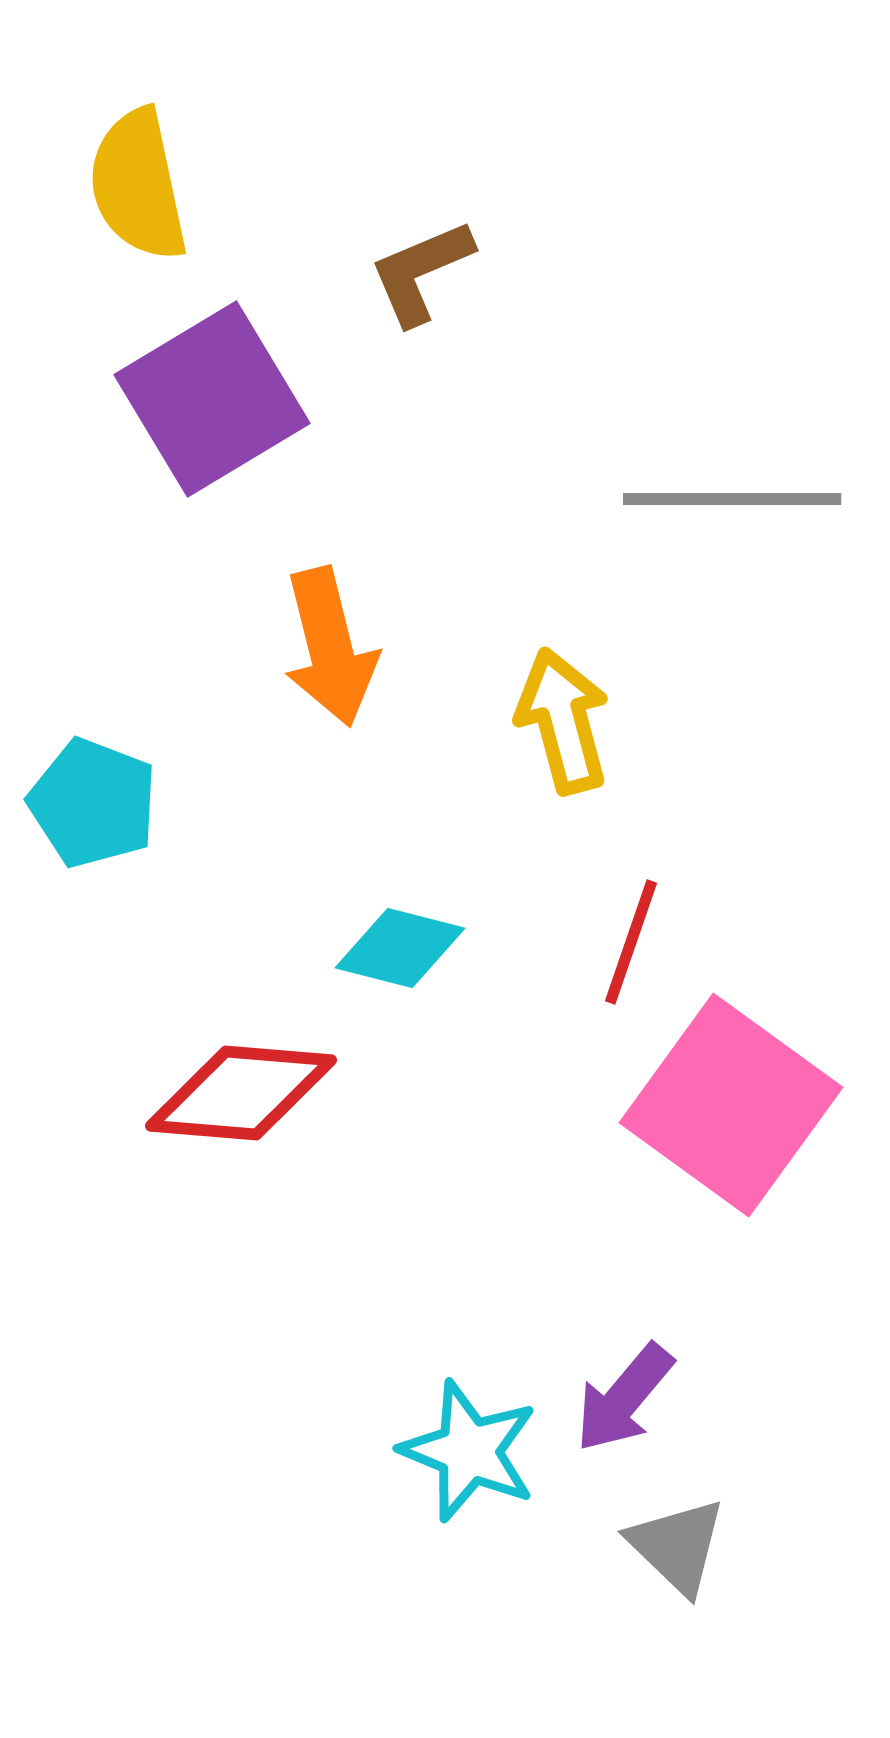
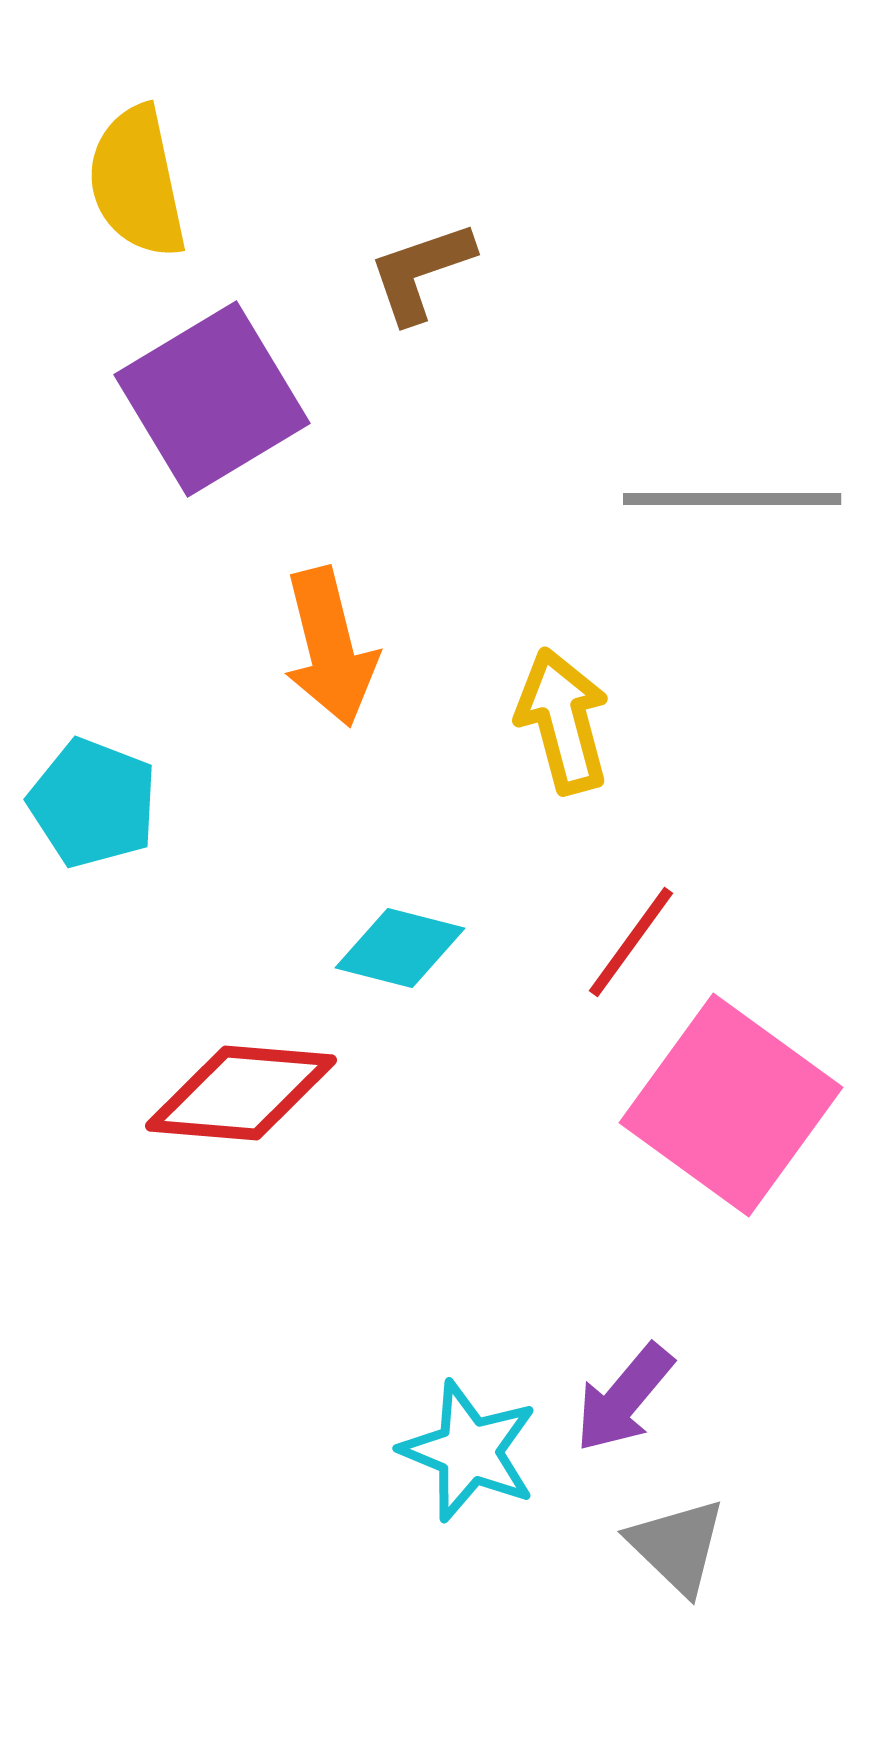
yellow semicircle: moved 1 px left, 3 px up
brown L-shape: rotated 4 degrees clockwise
red line: rotated 17 degrees clockwise
